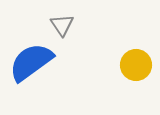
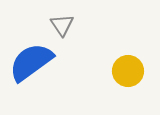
yellow circle: moved 8 px left, 6 px down
